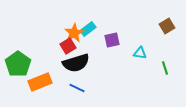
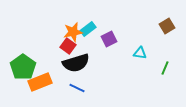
orange star: moved 1 px left, 1 px up; rotated 18 degrees clockwise
purple square: moved 3 px left, 1 px up; rotated 14 degrees counterclockwise
red square: rotated 21 degrees counterclockwise
green pentagon: moved 5 px right, 3 px down
green line: rotated 40 degrees clockwise
